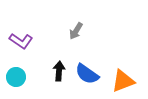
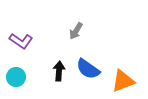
blue semicircle: moved 1 px right, 5 px up
